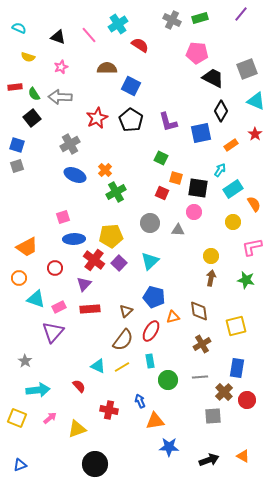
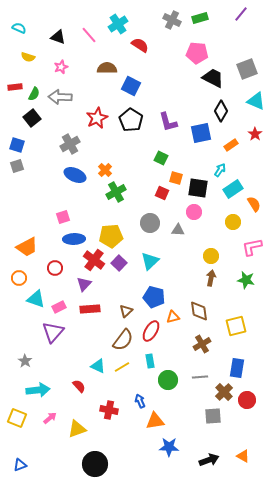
green semicircle at (34, 94): rotated 120 degrees counterclockwise
